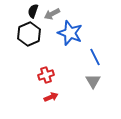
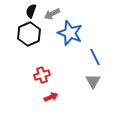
black semicircle: moved 2 px left
red cross: moved 4 px left
